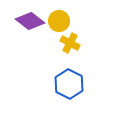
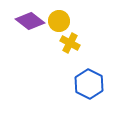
blue hexagon: moved 20 px right
